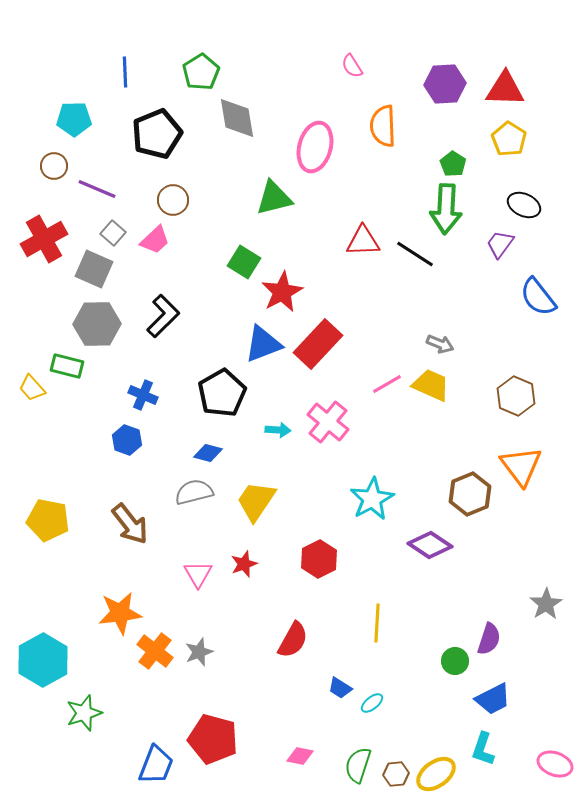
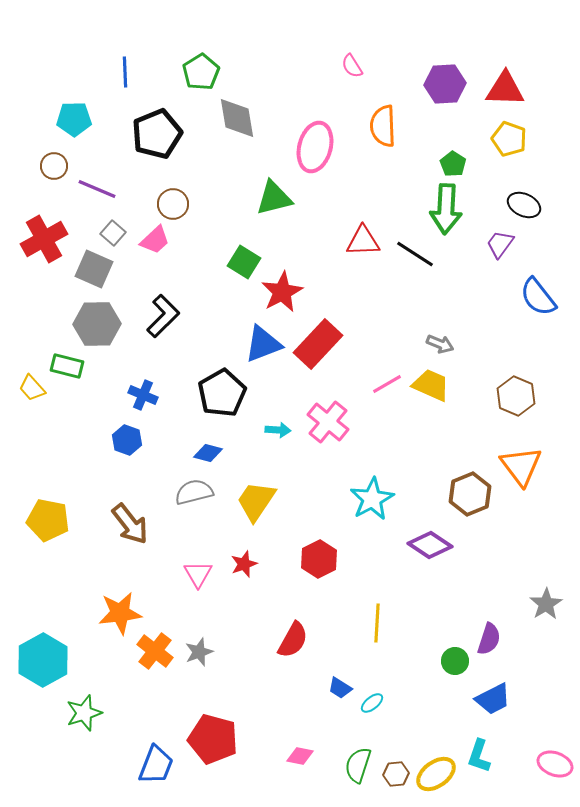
yellow pentagon at (509, 139): rotated 12 degrees counterclockwise
brown circle at (173, 200): moved 4 px down
cyan L-shape at (483, 749): moved 4 px left, 7 px down
